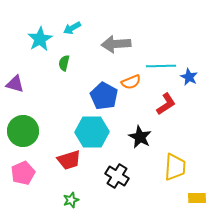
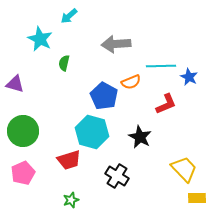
cyan arrow: moved 3 px left, 12 px up; rotated 12 degrees counterclockwise
cyan star: rotated 15 degrees counterclockwise
red L-shape: rotated 10 degrees clockwise
cyan hexagon: rotated 16 degrees clockwise
yellow trapezoid: moved 9 px right, 2 px down; rotated 48 degrees counterclockwise
